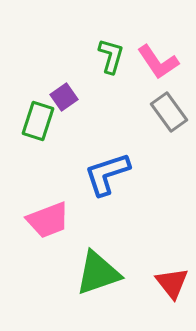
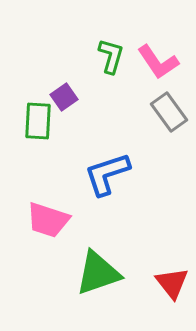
green rectangle: rotated 15 degrees counterclockwise
pink trapezoid: rotated 39 degrees clockwise
